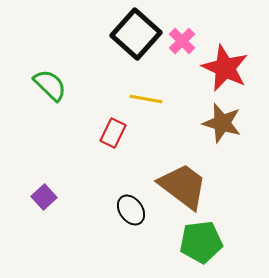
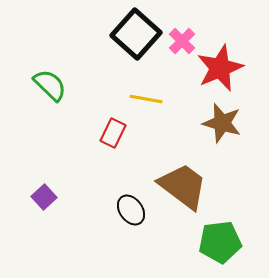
red star: moved 5 px left; rotated 24 degrees clockwise
green pentagon: moved 19 px right
